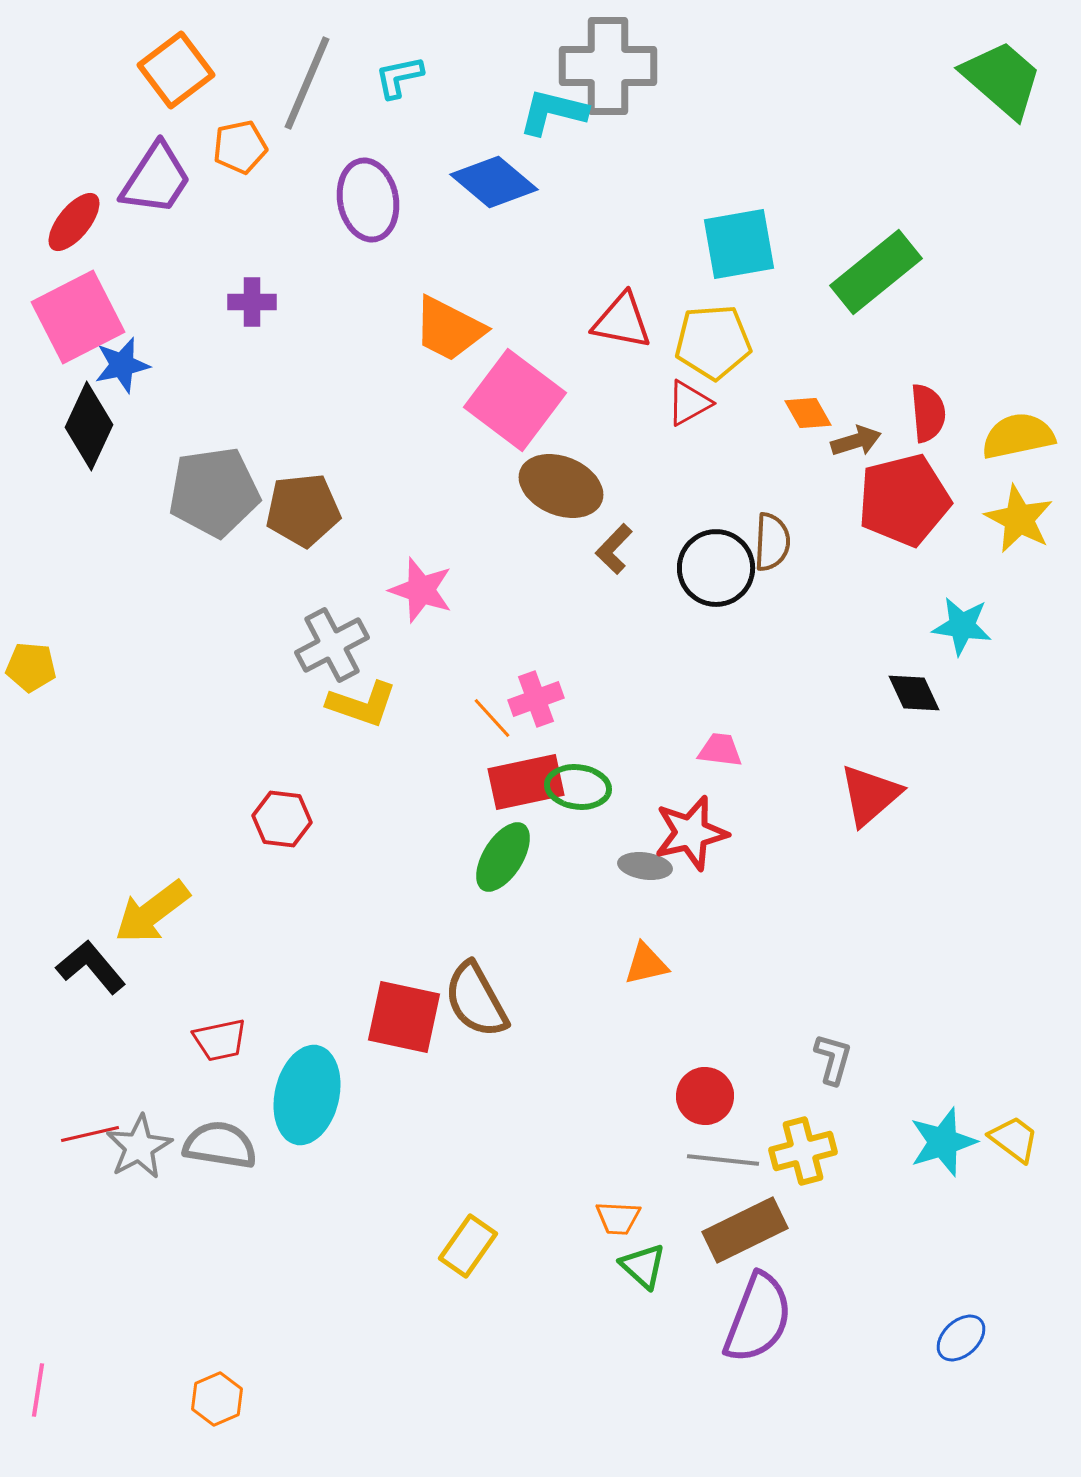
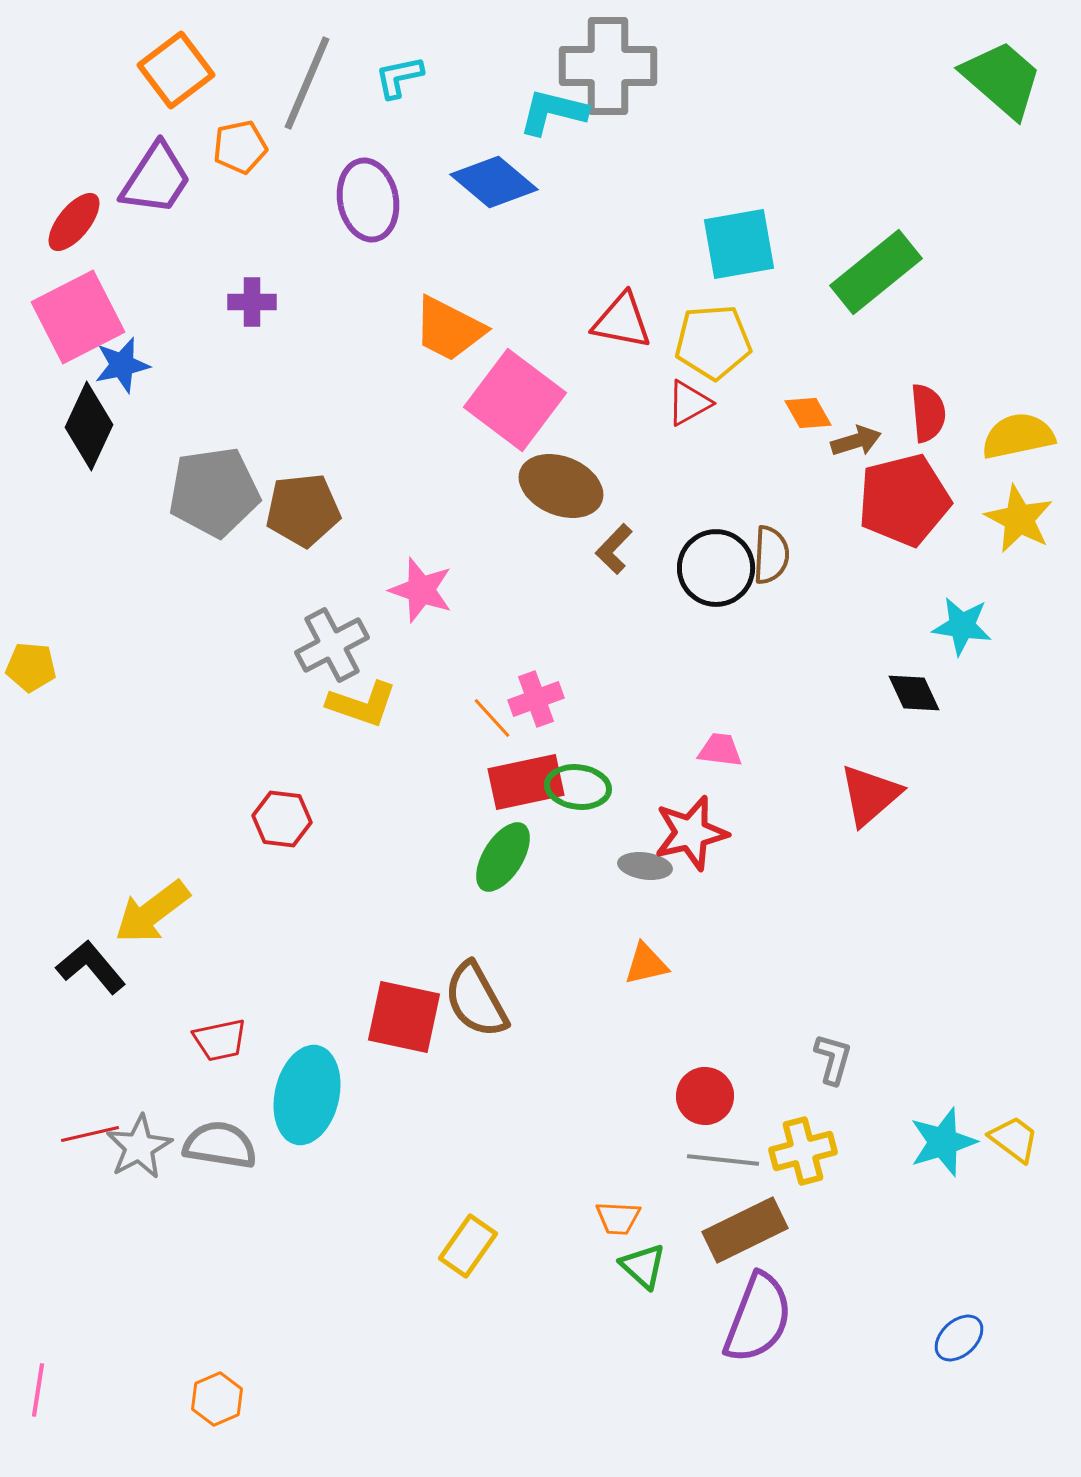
brown semicircle at (772, 542): moved 1 px left, 13 px down
blue ellipse at (961, 1338): moved 2 px left
